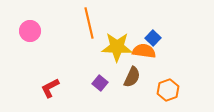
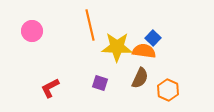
orange line: moved 1 px right, 2 px down
pink circle: moved 2 px right
brown semicircle: moved 8 px right, 1 px down
purple square: rotated 21 degrees counterclockwise
orange hexagon: rotated 15 degrees counterclockwise
